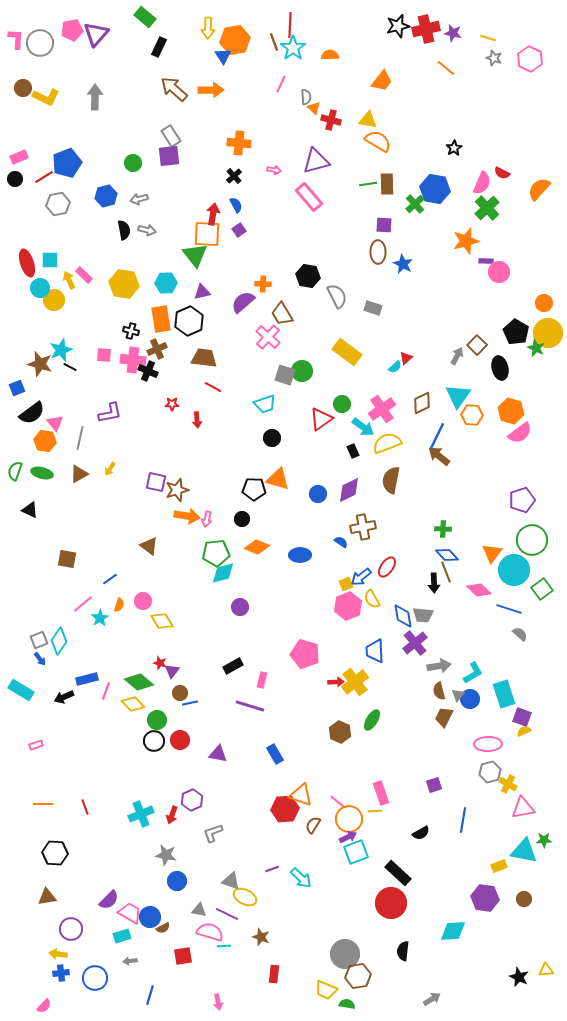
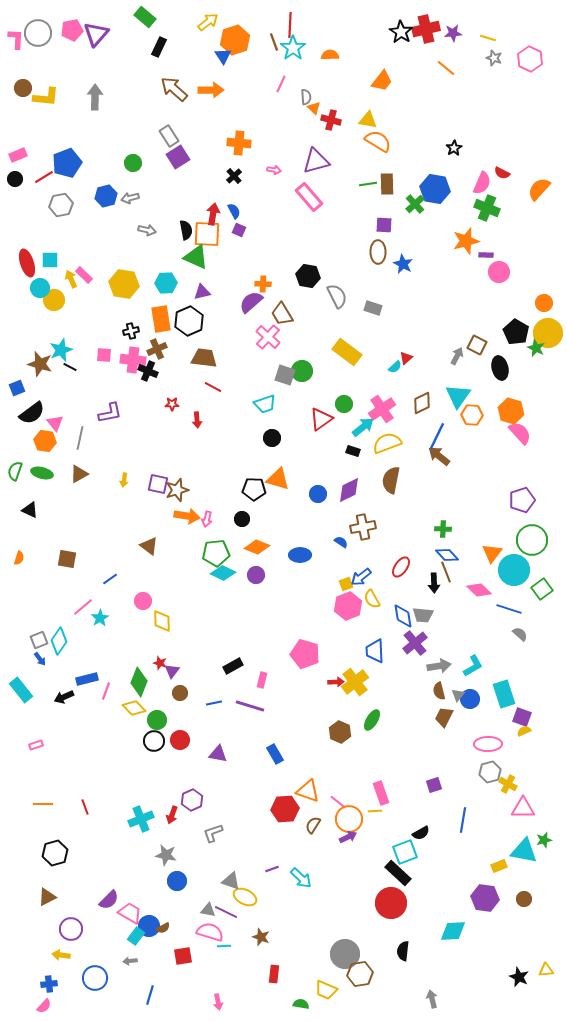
black star at (398, 26): moved 3 px right, 6 px down; rotated 25 degrees counterclockwise
yellow arrow at (208, 28): moved 6 px up; rotated 130 degrees counterclockwise
purple star at (453, 33): rotated 18 degrees counterclockwise
orange hexagon at (235, 40): rotated 8 degrees counterclockwise
gray circle at (40, 43): moved 2 px left, 10 px up
yellow L-shape at (46, 97): rotated 20 degrees counterclockwise
gray rectangle at (171, 136): moved 2 px left
purple square at (169, 156): moved 9 px right, 1 px down; rotated 25 degrees counterclockwise
pink rectangle at (19, 157): moved 1 px left, 2 px up
gray arrow at (139, 199): moved 9 px left, 1 px up
gray hexagon at (58, 204): moved 3 px right, 1 px down
blue semicircle at (236, 205): moved 2 px left, 6 px down
green cross at (487, 208): rotated 25 degrees counterclockwise
black semicircle at (124, 230): moved 62 px right
purple square at (239, 230): rotated 32 degrees counterclockwise
green triangle at (195, 255): moved 1 px right, 2 px down; rotated 28 degrees counterclockwise
purple rectangle at (486, 261): moved 6 px up
yellow arrow at (69, 280): moved 2 px right, 1 px up
purple semicircle at (243, 302): moved 8 px right
black cross at (131, 331): rotated 28 degrees counterclockwise
brown square at (477, 345): rotated 18 degrees counterclockwise
green circle at (342, 404): moved 2 px right
cyan arrow at (363, 427): rotated 75 degrees counterclockwise
pink semicircle at (520, 433): rotated 95 degrees counterclockwise
black rectangle at (353, 451): rotated 48 degrees counterclockwise
yellow arrow at (110, 469): moved 14 px right, 11 px down; rotated 24 degrees counterclockwise
purple square at (156, 482): moved 2 px right, 2 px down
red ellipse at (387, 567): moved 14 px right
cyan diamond at (223, 573): rotated 40 degrees clockwise
pink line at (83, 604): moved 3 px down
orange semicircle at (119, 605): moved 100 px left, 47 px up
purple circle at (240, 607): moved 16 px right, 32 px up
yellow diamond at (162, 621): rotated 30 degrees clockwise
cyan L-shape at (473, 673): moved 7 px up
green diamond at (139, 682): rotated 72 degrees clockwise
cyan rectangle at (21, 690): rotated 20 degrees clockwise
blue line at (190, 703): moved 24 px right
yellow diamond at (133, 704): moved 1 px right, 4 px down
orange triangle at (301, 795): moved 7 px right, 4 px up
pink triangle at (523, 808): rotated 10 degrees clockwise
cyan cross at (141, 814): moved 5 px down
green star at (544, 840): rotated 14 degrees counterclockwise
cyan square at (356, 852): moved 49 px right
black hexagon at (55, 853): rotated 20 degrees counterclockwise
brown triangle at (47, 897): rotated 18 degrees counterclockwise
gray triangle at (199, 910): moved 9 px right
purple line at (227, 914): moved 1 px left, 2 px up
blue circle at (150, 917): moved 1 px left, 9 px down
cyan rectangle at (122, 936): moved 14 px right; rotated 36 degrees counterclockwise
yellow arrow at (58, 954): moved 3 px right, 1 px down
blue cross at (61, 973): moved 12 px left, 11 px down
brown hexagon at (358, 976): moved 2 px right, 2 px up
gray arrow at (432, 999): rotated 72 degrees counterclockwise
green semicircle at (347, 1004): moved 46 px left
